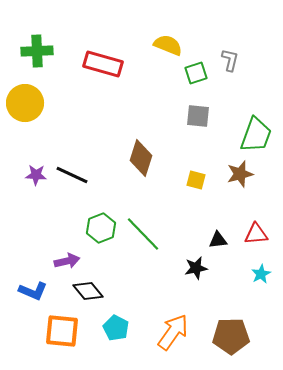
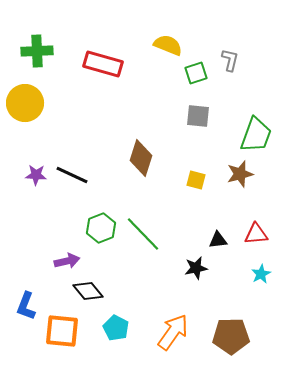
blue L-shape: moved 7 px left, 15 px down; rotated 88 degrees clockwise
